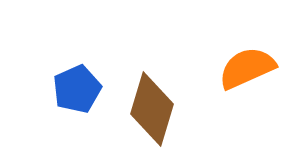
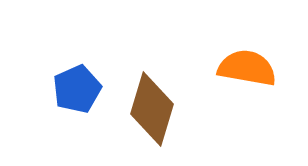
orange semicircle: rotated 34 degrees clockwise
